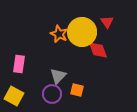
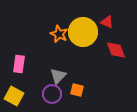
red triangle: rotated 32 degrees counterclockwise
yellow circle: moved 1 px right
red diamond: moved 18 px right
